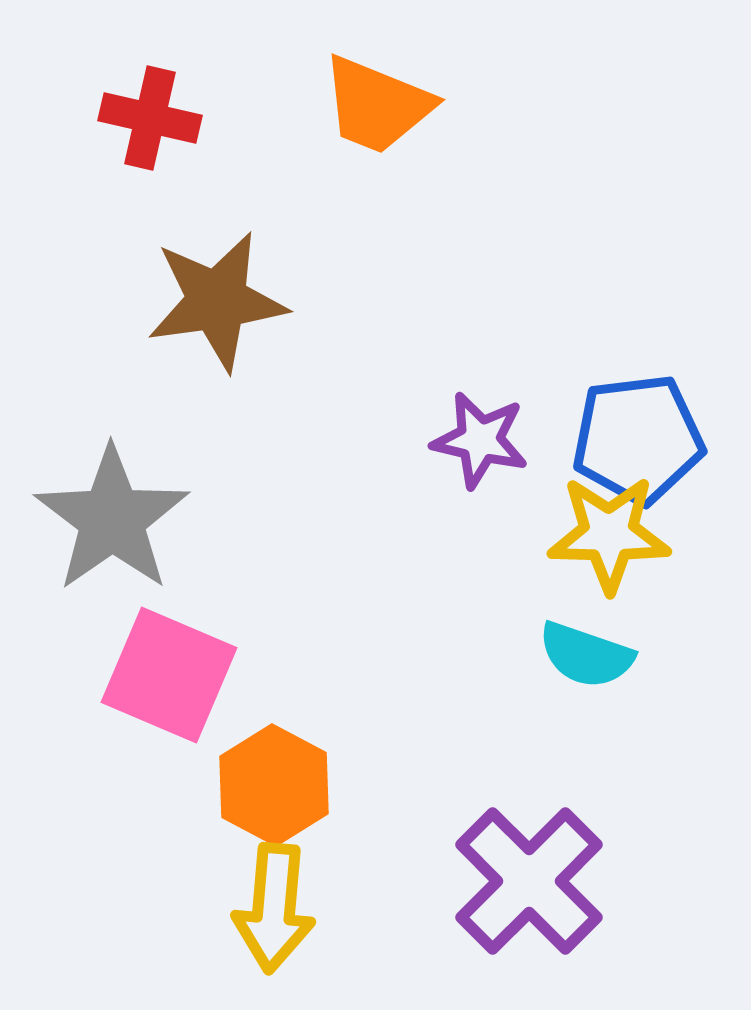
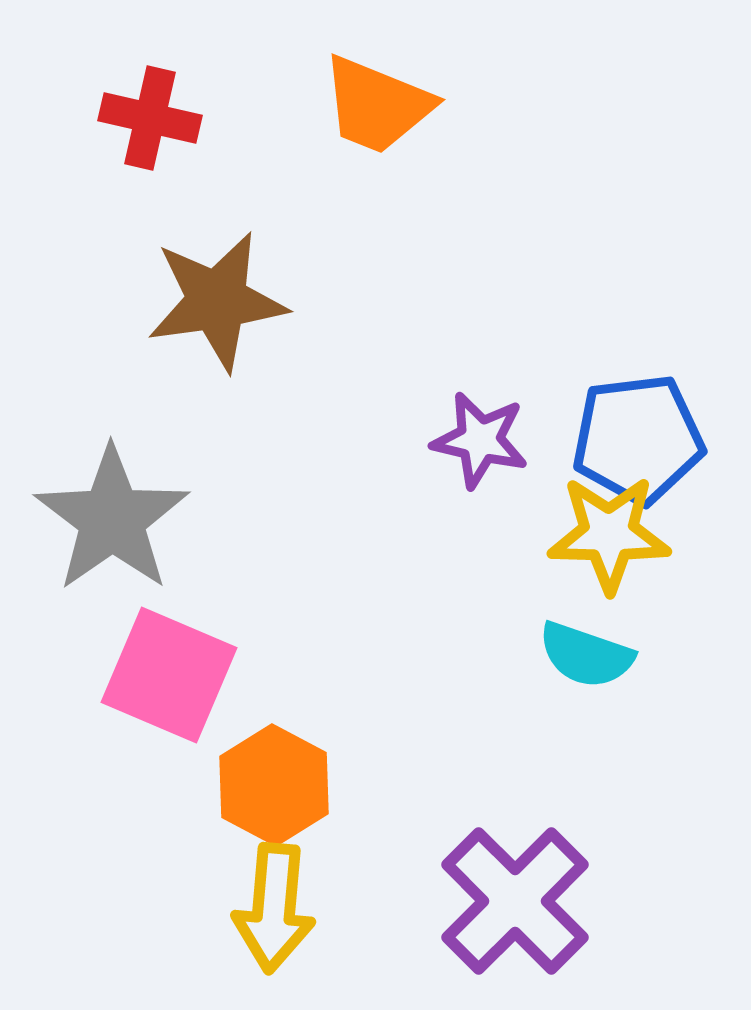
purple cross: moved 14 px left, 20 px down
